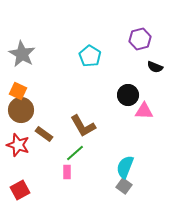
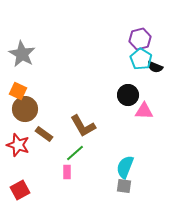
cyan pentagon: moved 51 px right, 3 px down
brown circle: moved 4 px right, 1 px up
gray square: rotated 28 degrees counterclockwise
